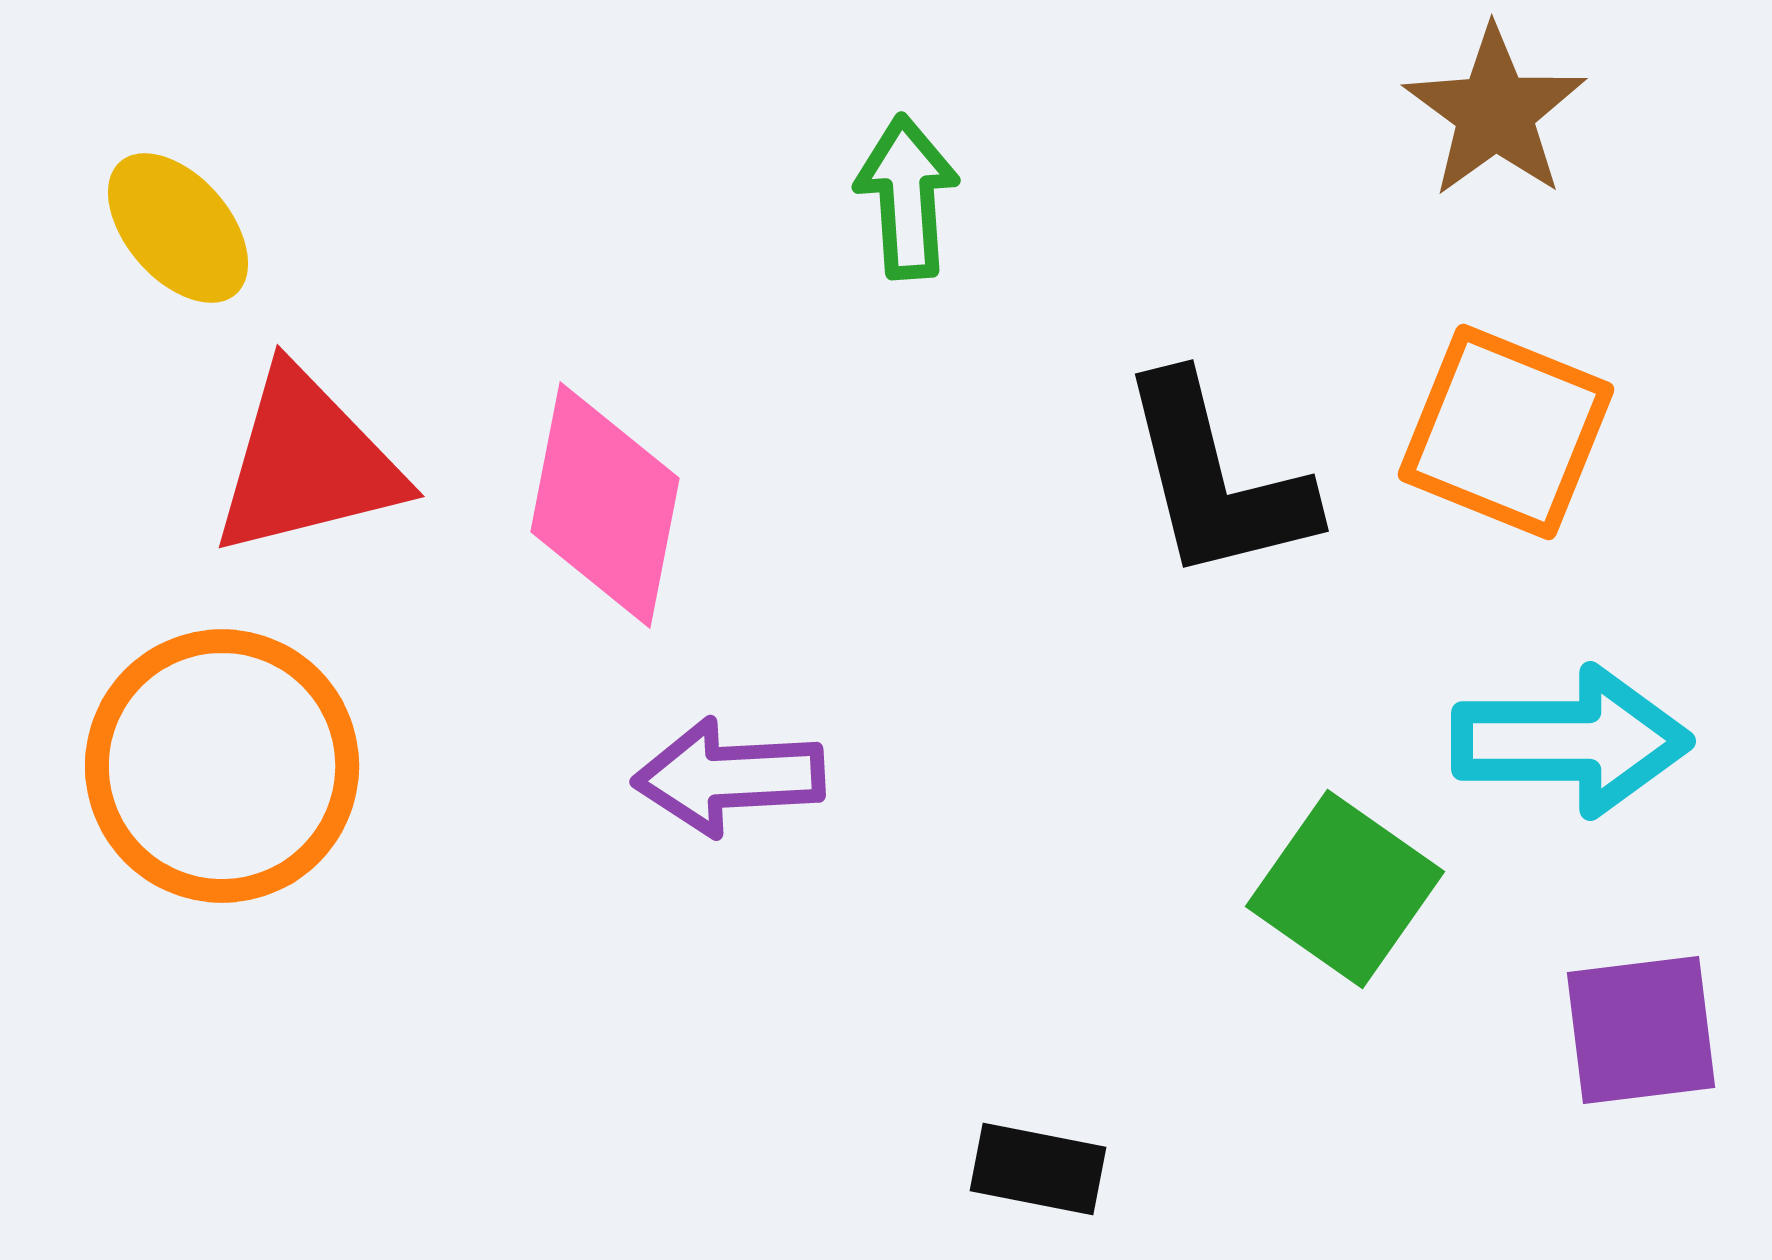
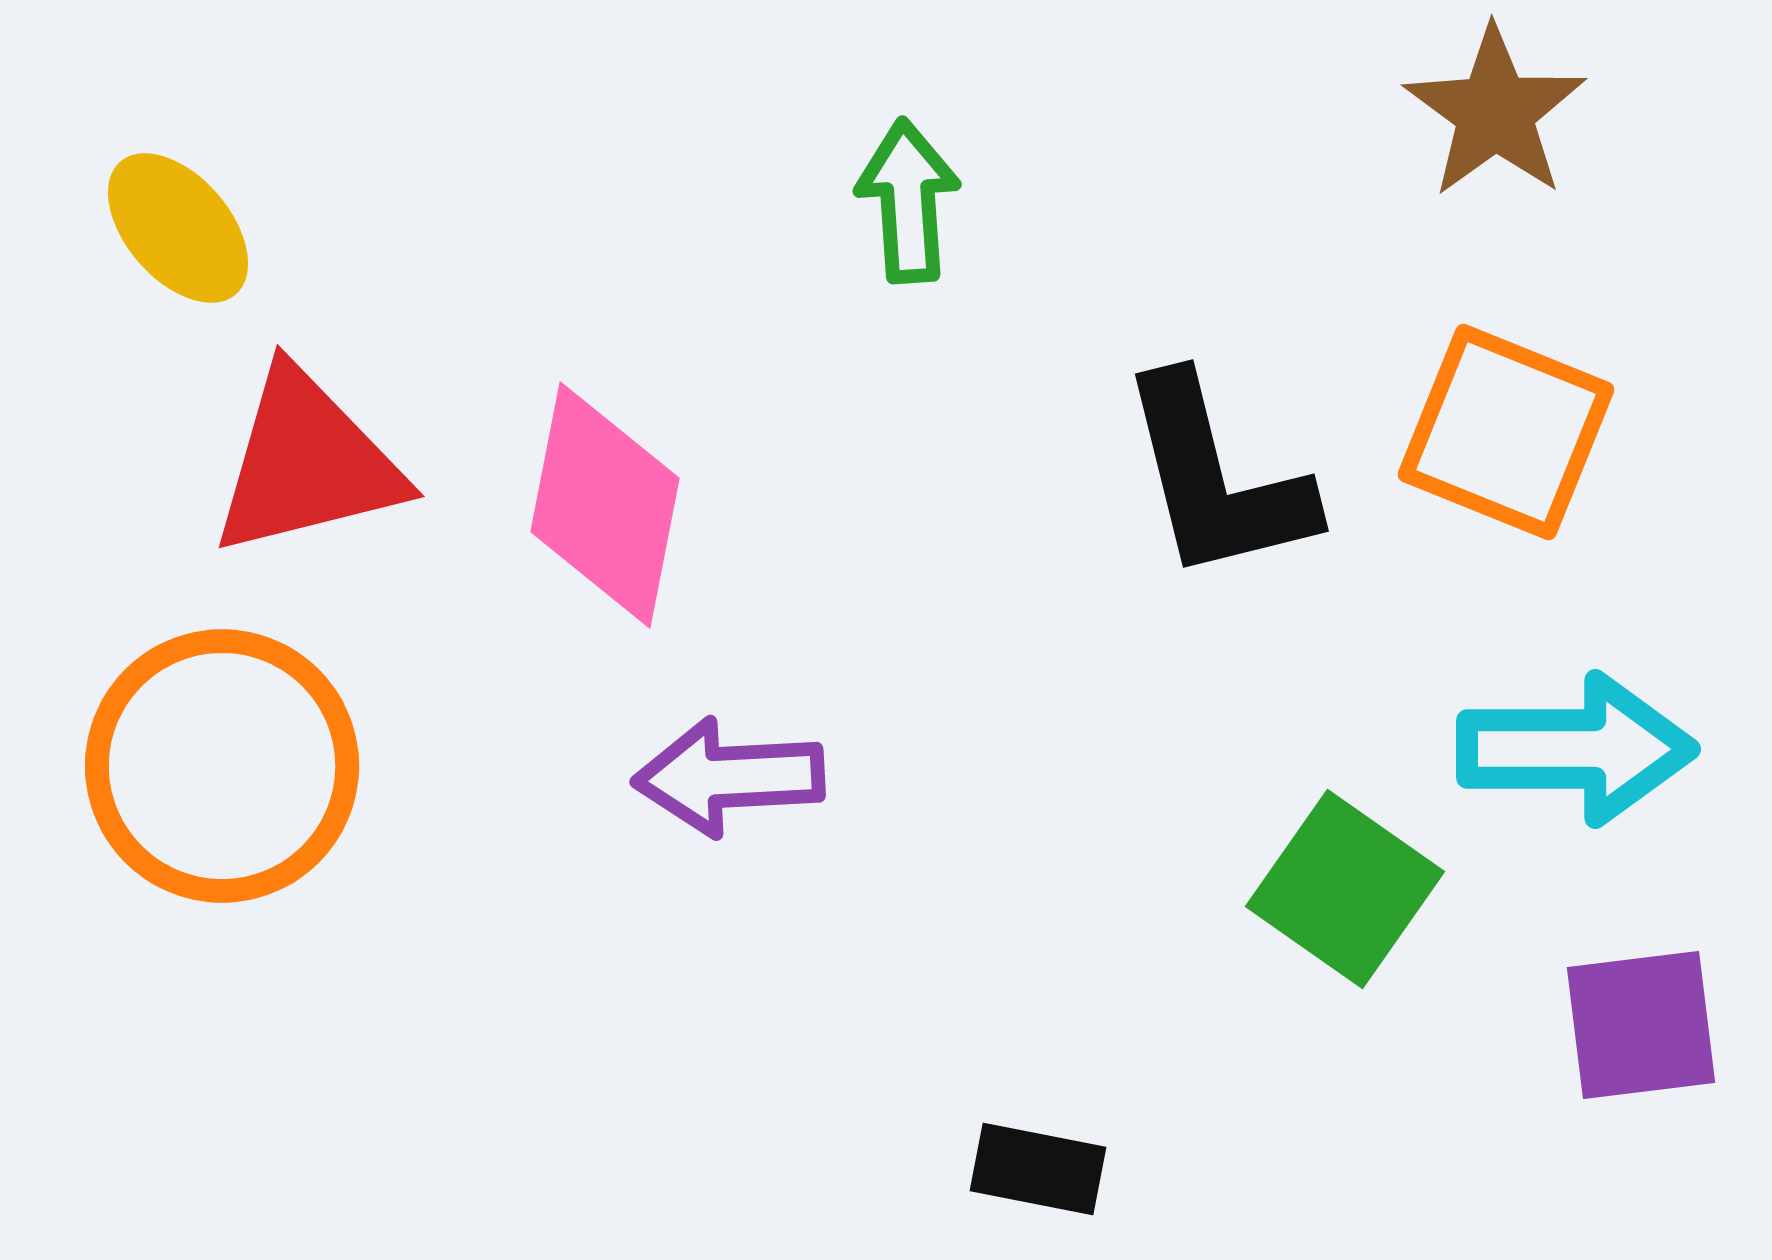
green arrow: moved 1 px right, 4 px down
cyan arrow: moved 5 px right, 8 px down
purple square: moved 5 px up
